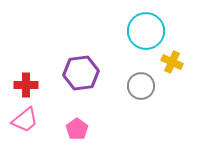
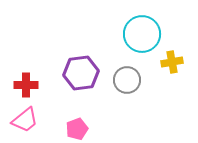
cyan circle: moved 4 px left, 3 px down
yellow cross: rotated 35 degrees counterclockwise
gray circle: moved 14 px left, 6 px up
pink pentagon: rotated 15 degrees clockwise
